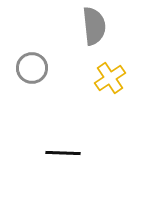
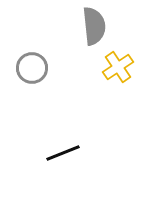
yellow cross: moved 8 px right, 11 px up
black line: rotated 24 degrees counterclockwise
